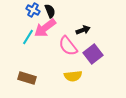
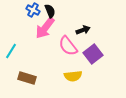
pink arrow: rotated 15 degrees counterclockwise
cyan line: moved 17 px left, 14 px down
